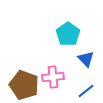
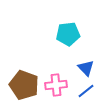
cyan pentagon: rotated 30 degrees clockwise
blue triangle: moved 9 px down
pink cross: moved 3 px right, 8 px down
